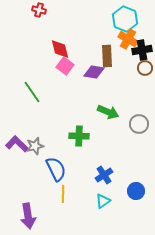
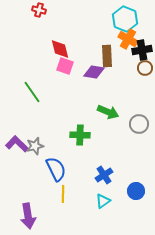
pink square: rotated 18 degrees counterclockwise
green cross: moved 1 px right, 1 px up
